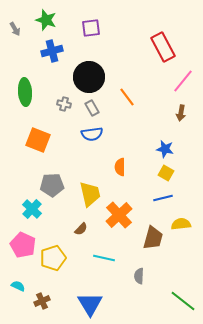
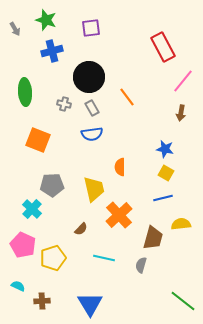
yellow trapezoid: moved 4 px right, 5 px up
gray semicircle: moved 2 px right, 11 px up; rotated 14 degrees clockwise
brown cross: rotated 21 degrees clockwise
